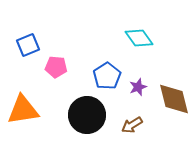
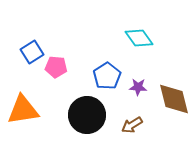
blue square: moved 4 px right, 7 px down; rotated 10 degrees counterclockwise
purple star: rotated 24 degrees clockwise
